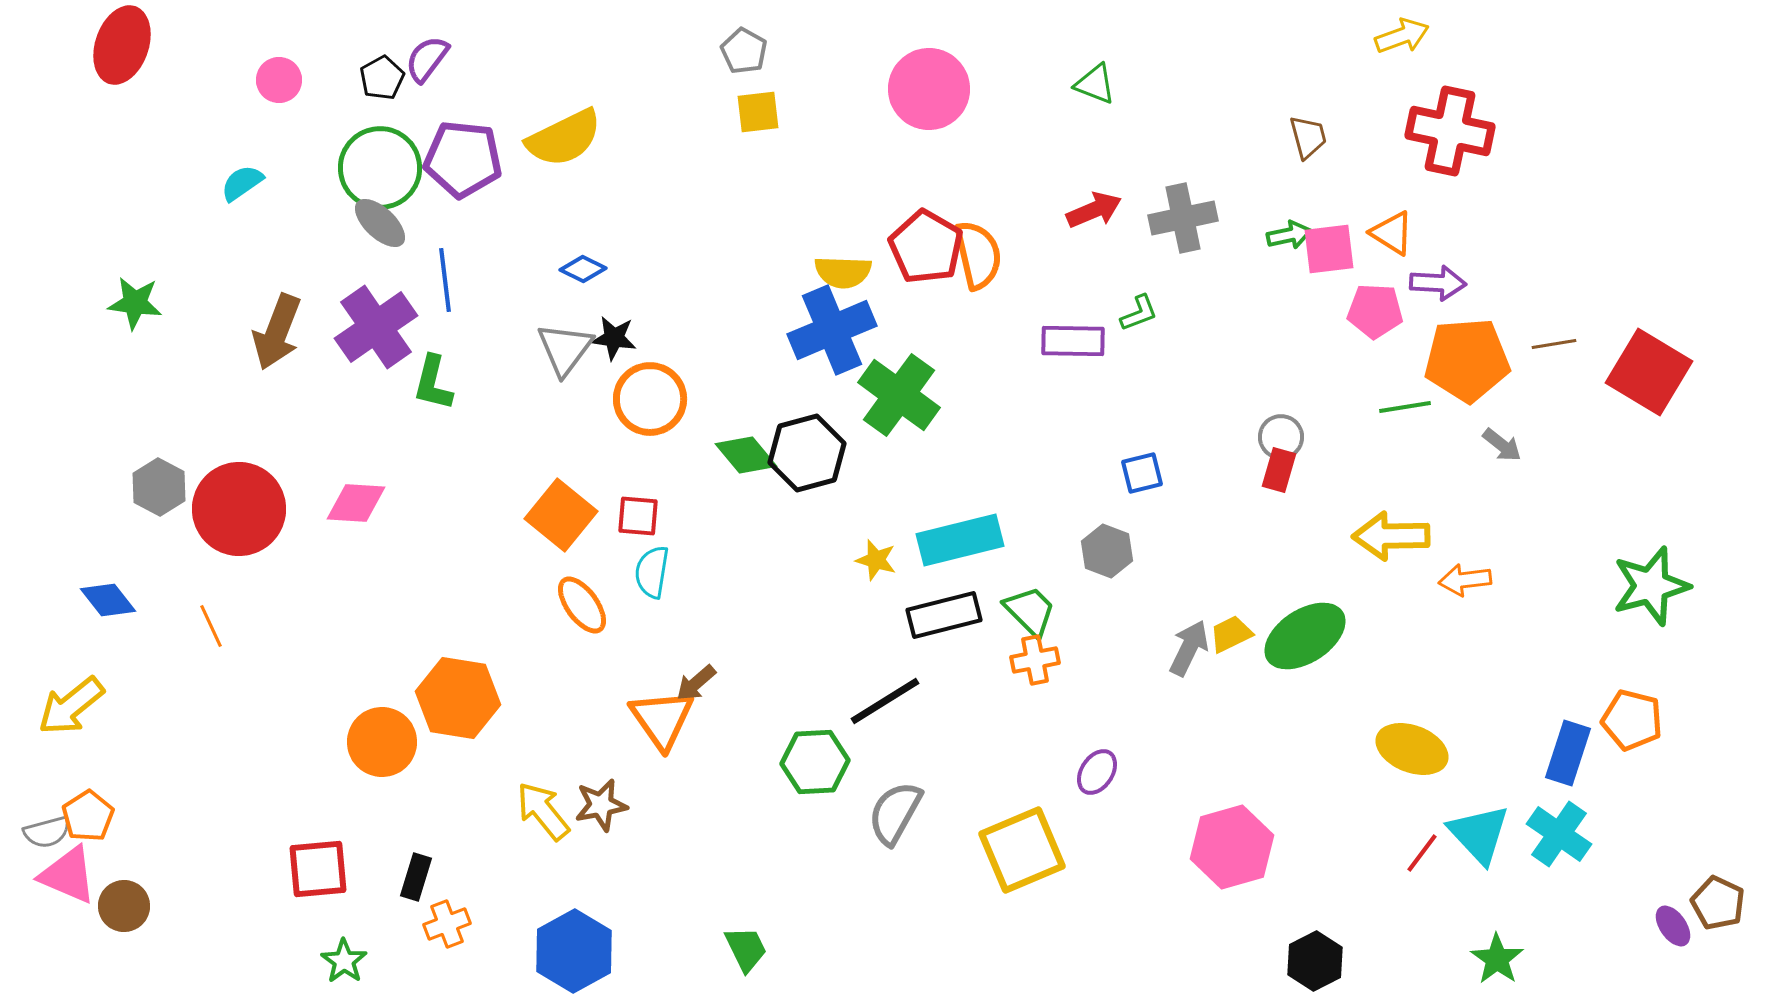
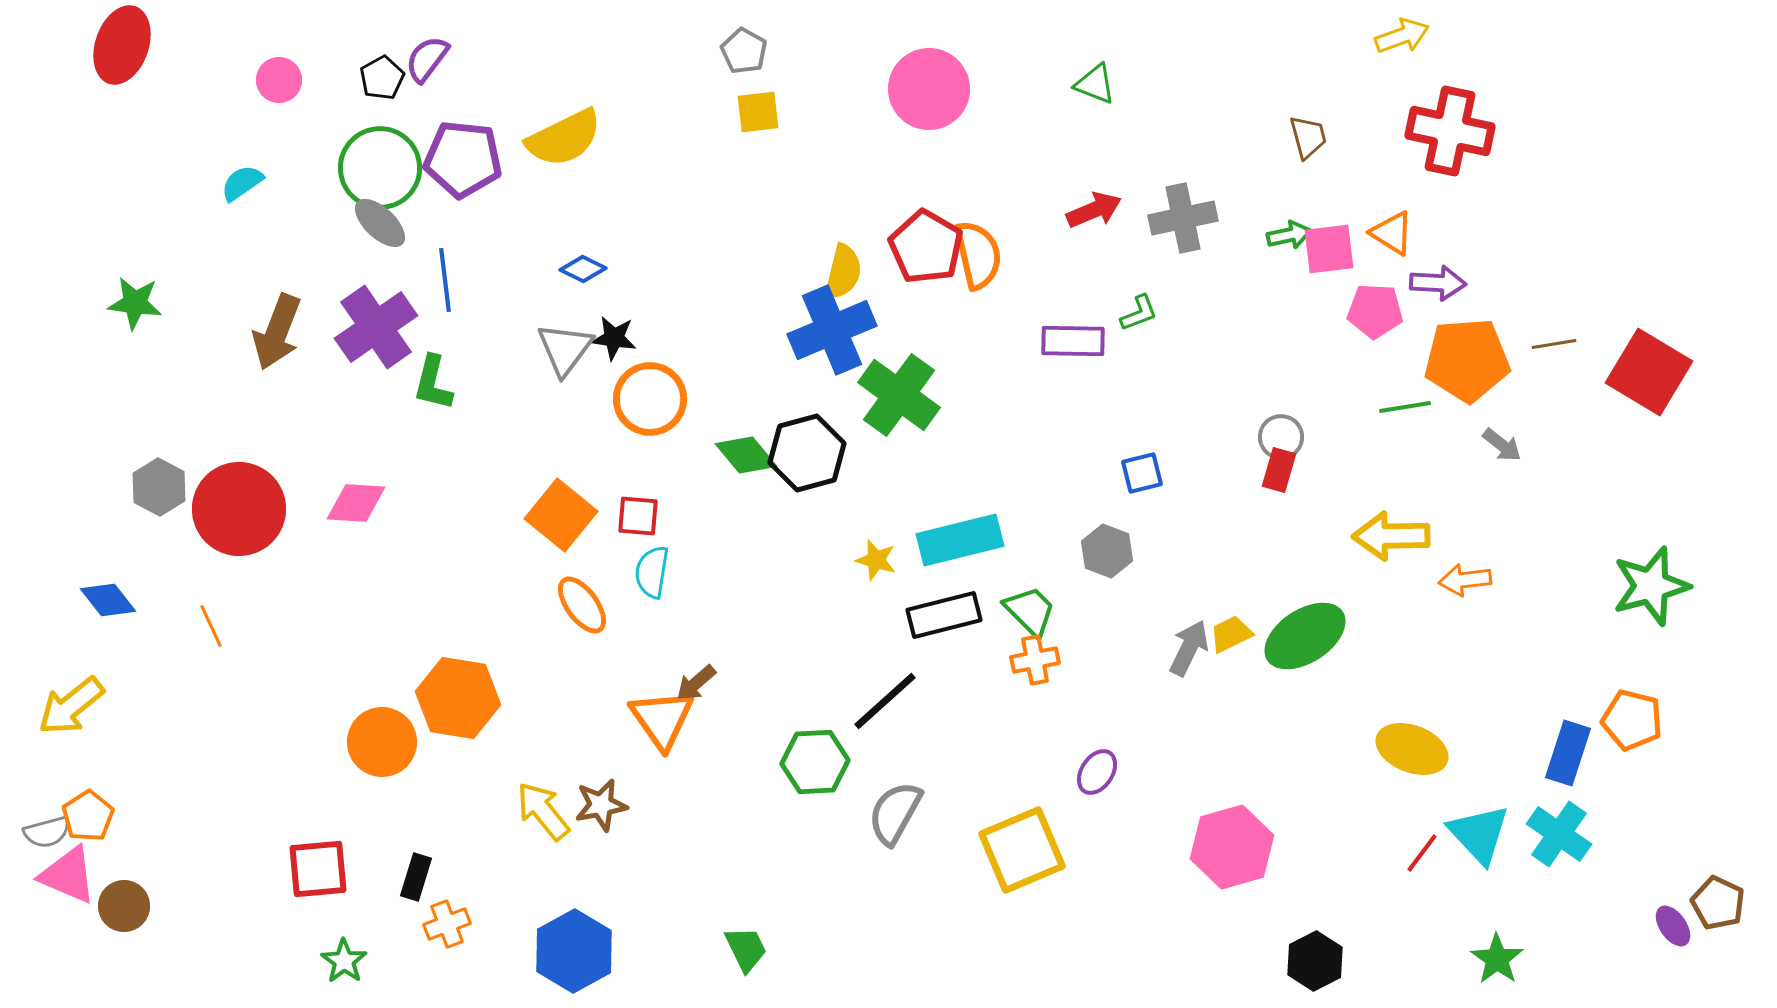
yellow semicircle at (843, 272): rotated 78 degrees counterclockwise
black line at (885, 701): rotated 10 degrees counterclockwise
